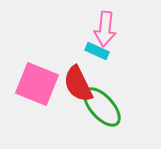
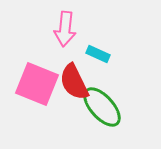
pink arrow: moved 40 px left
cyan rectangle: moved 1 px right, 3 px down
red semicircle: moved 4 px left, 2 px up
